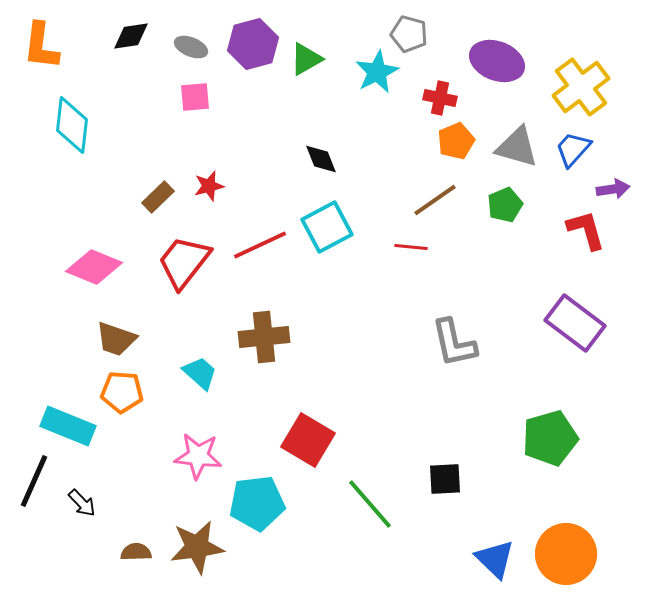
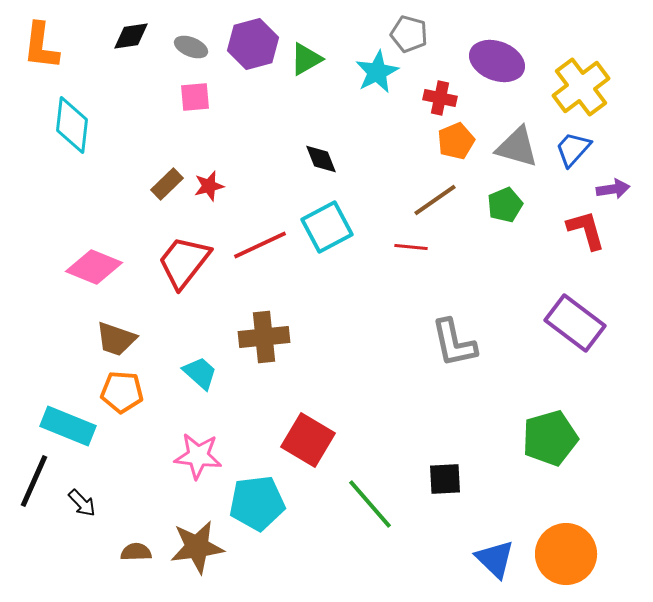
brown rectangle at (158, 197): moved 9 px right, 13 px up
